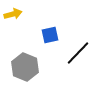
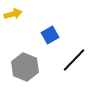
blue square: rotated 18 degrees counterclockwise
black line: moved 4 px left, 7 px down
